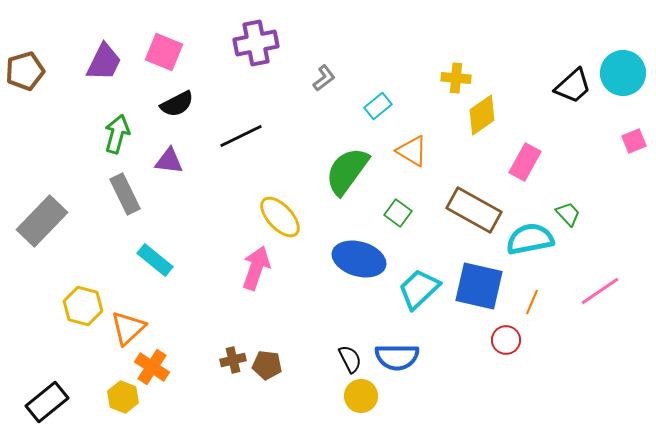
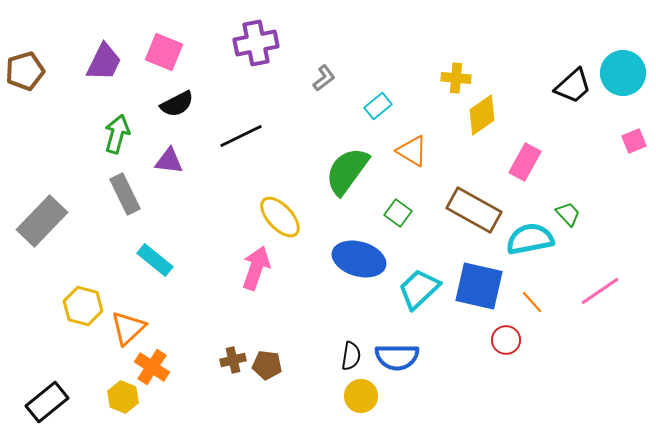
orange line at (532, 302): rotated 65 degrees counterclockwise
black semicircle at (350, 359): moved 1 px right, 3 px up; rotated 36 degrees clockwise
